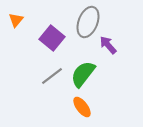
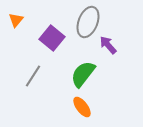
gray line: moved 19 px left; rotated 20 degrees counterclockwise
